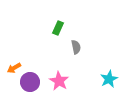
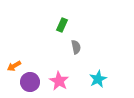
green rectangle: moved 4 px right, 3 px up
orange arrow: moved 2 px up
cyan star: moved 11 px left
